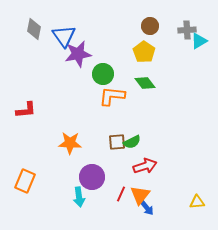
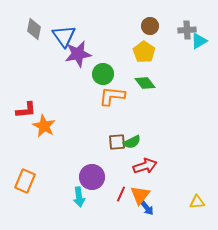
orange star: moved 26 px left, 17 px up; rotated 25 degrees clockwise
